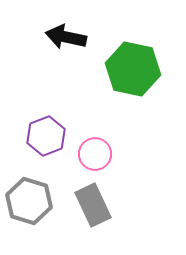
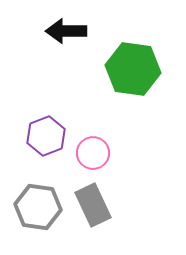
black arrow: moved 6 px up; rotated 12 degrees counterclockwise
green hexagon: rotated 4 degrees counterclockwise
pink circle: moved 2 px left, 1 px up
gray hexagon: moved 9 px right, 6 px down; rotated 9 degrees counterclockwise
